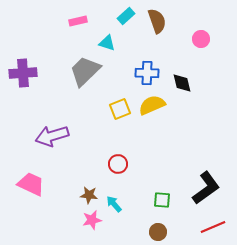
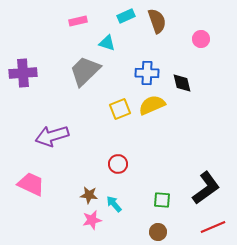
cyan rectangle: rotated 18 degrees clockwise
